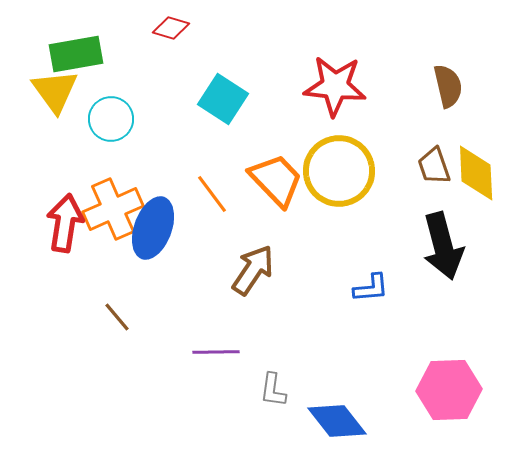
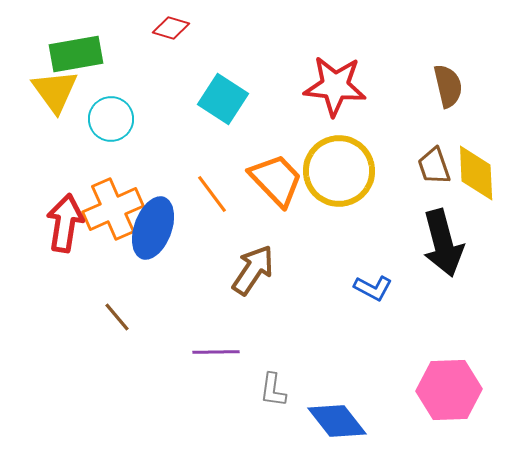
black arrow: moved 3 px up
blue L-shape: moved 2 px right; rotated 33 degrees clockwise
